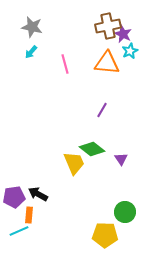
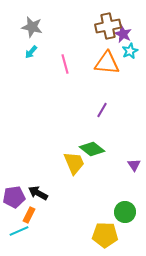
purple triangle: moved 13 px right, 6 px down
black arrow: moved 1 px up
orange rectangle: rotated 21 degrees clockwise
